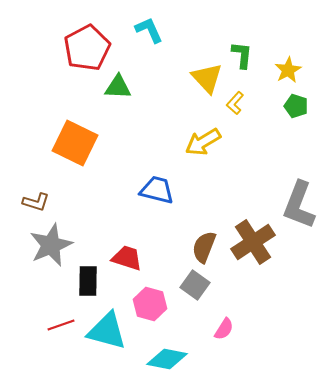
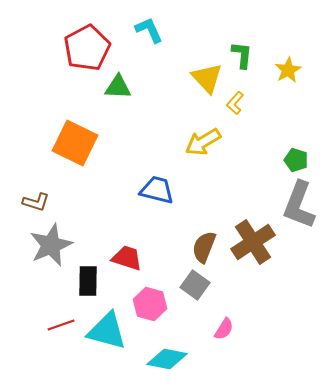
green pentagon: moved 54 px down
